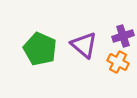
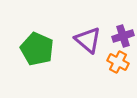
purple triangle: moved 4 px right, 5 px up
green pentagon: moved 3 px left
